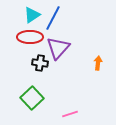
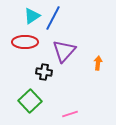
cyan triangle: moved 1 px down
red ellipse: moved 5 px left, 5 px down
purple triangle: moved 6 px right, 3 px down
black cross: moved 4 px right, 9 px down
green square: moved 2 px left, 3 px down
